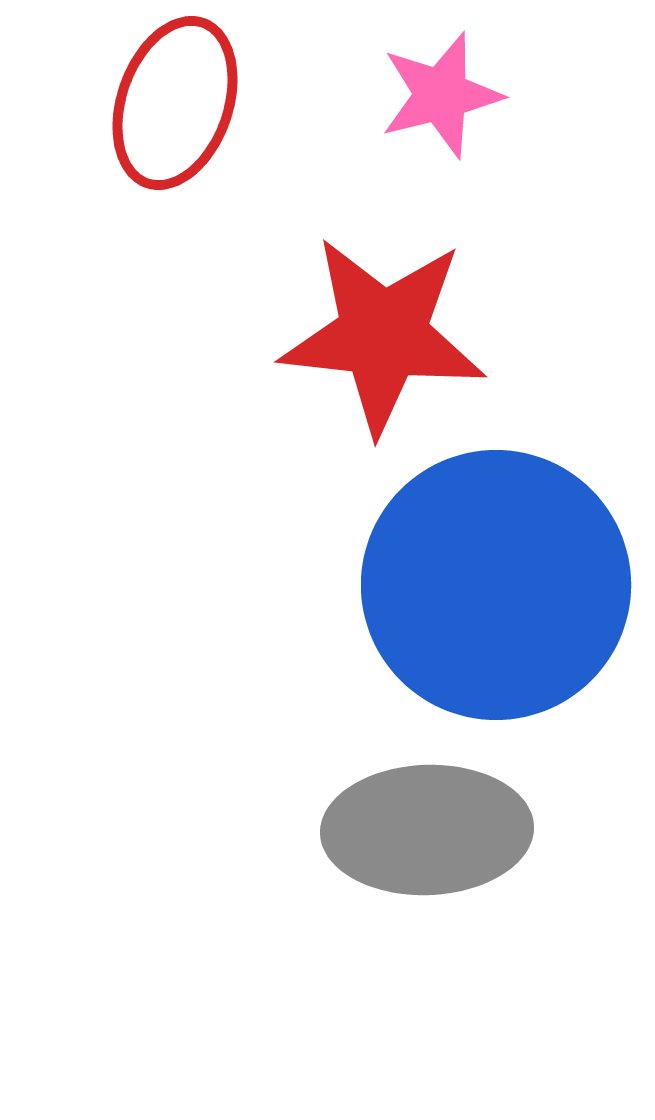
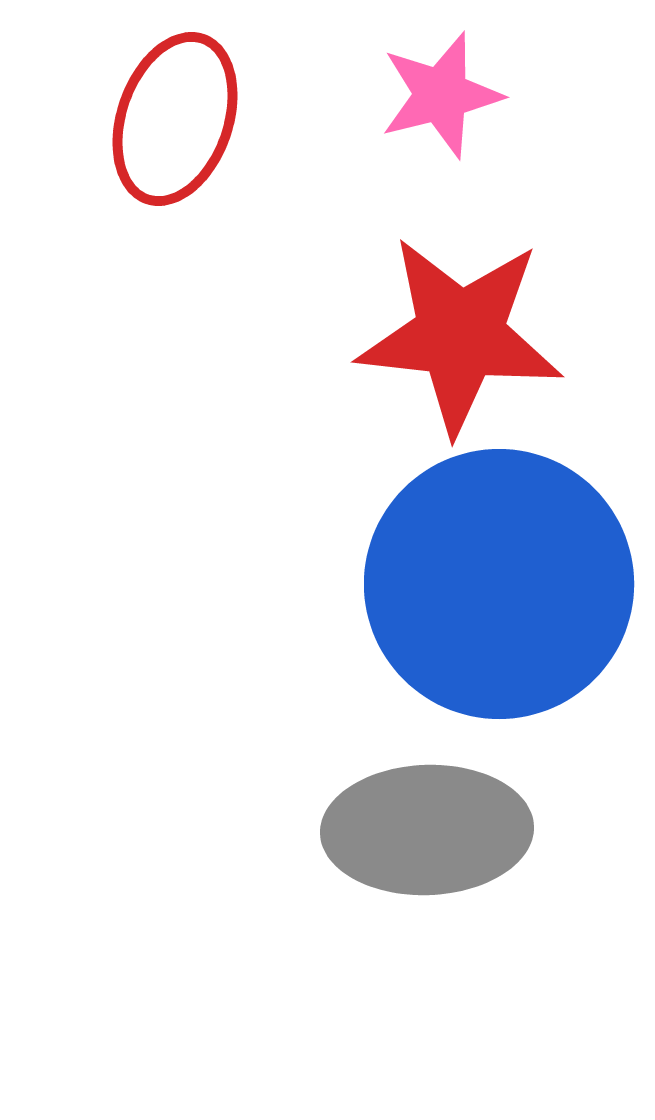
red ellipse: moved 16 px down
red star: moved 77 px right
blue circle: moved 3 px right, 1 px up
